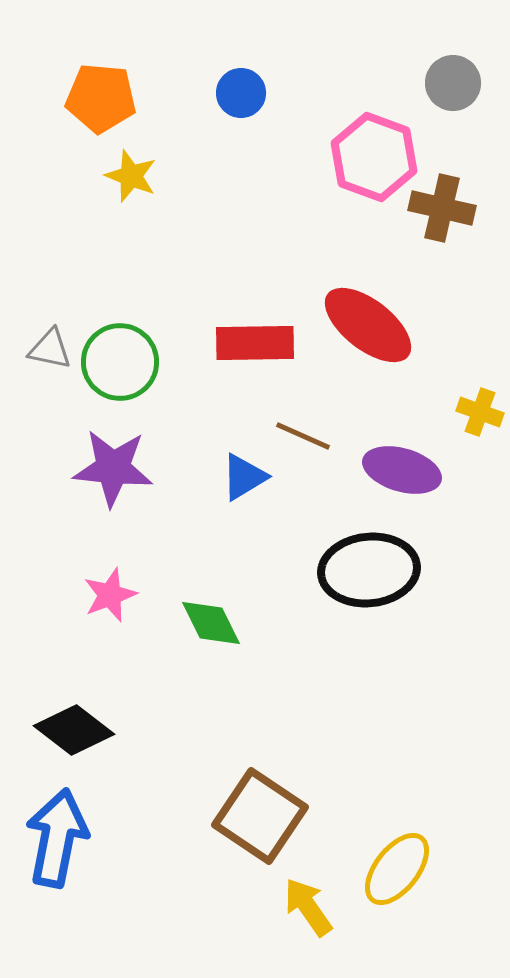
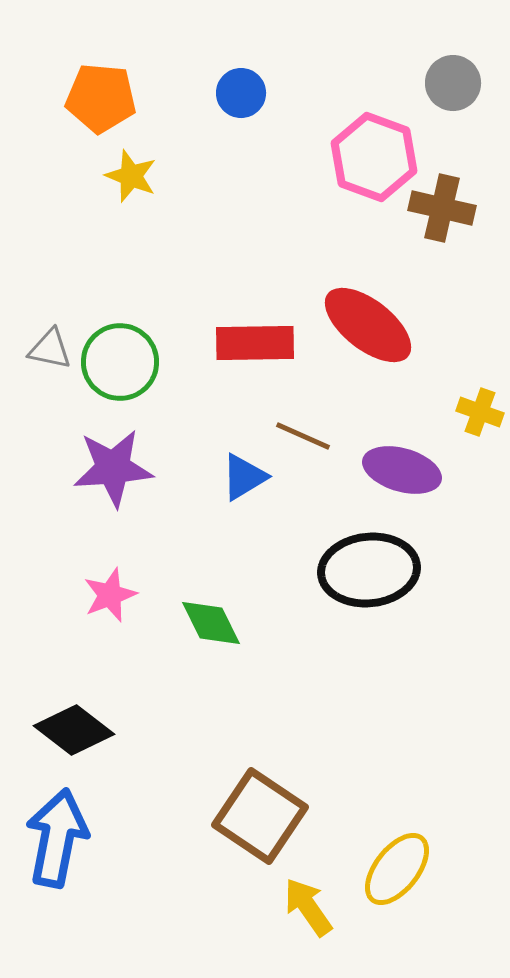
purple star: rotated 10 degrees counterclockwise
